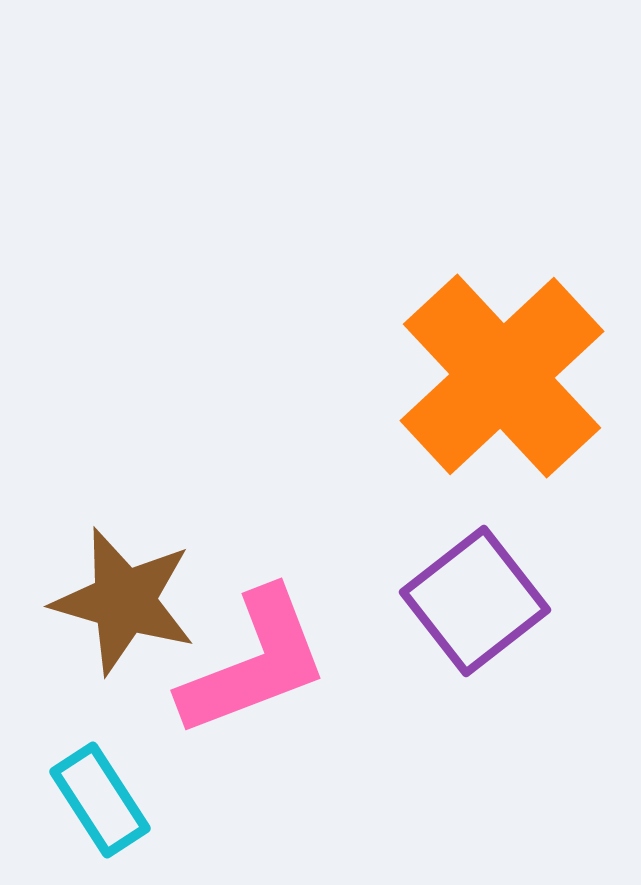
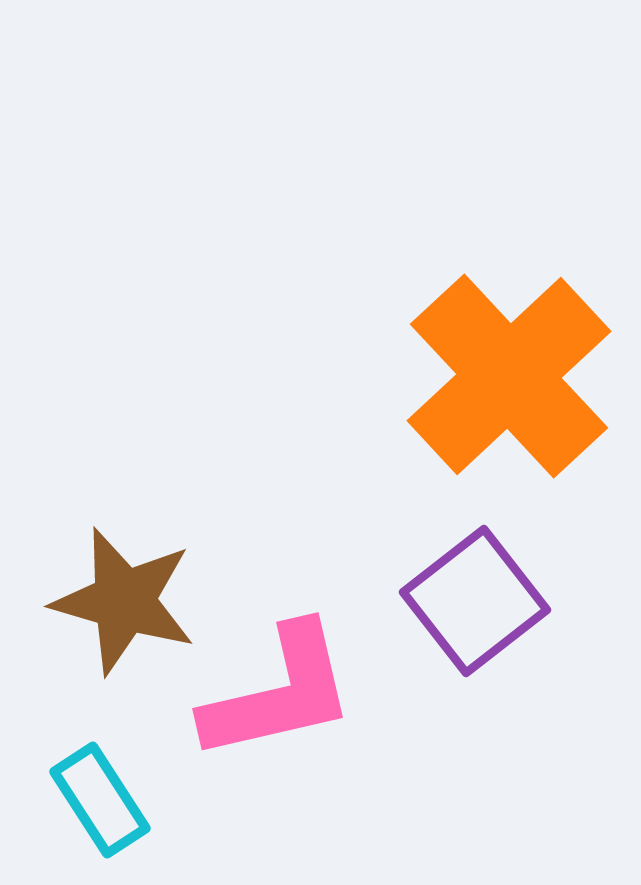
orange cross: moved 7 px right
pink L-shape: moved 25 px right, 30 px down; rotated 8 degrees clockwise
